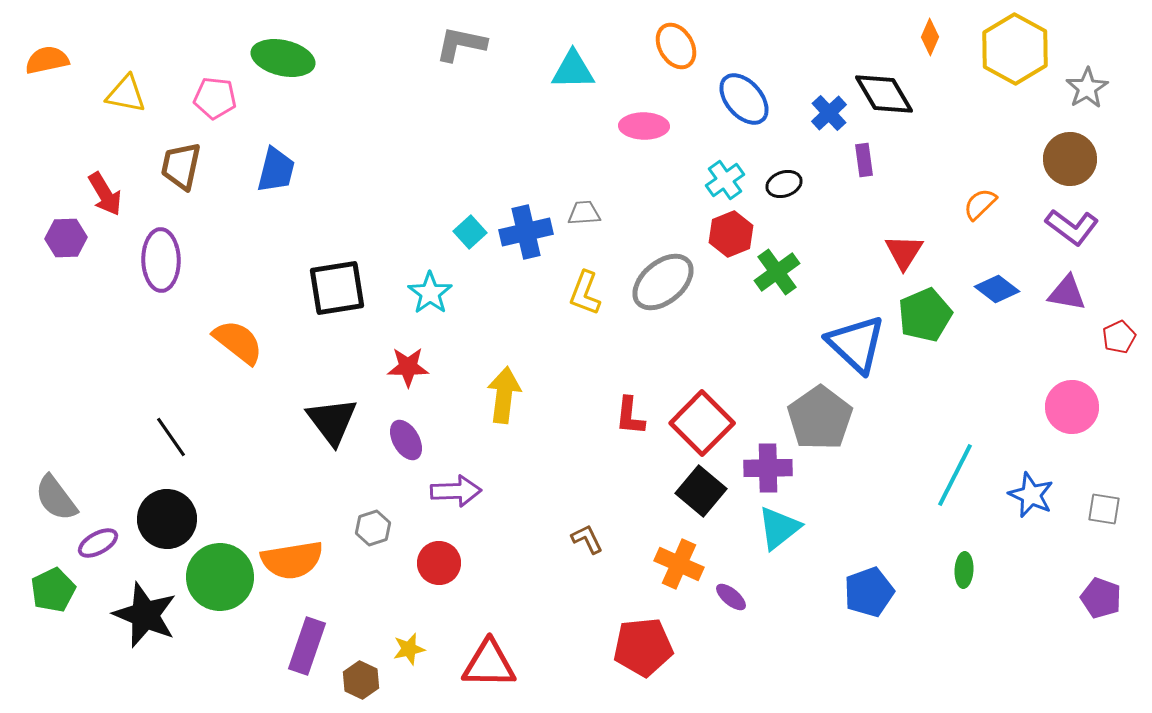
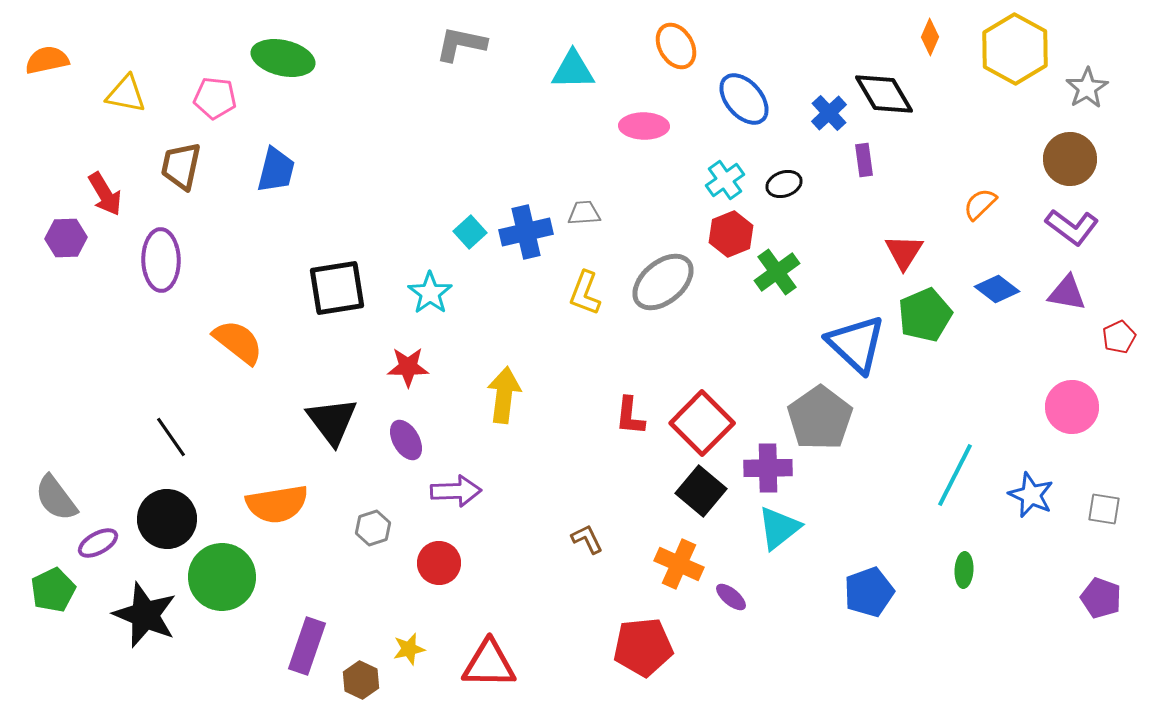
orange semicircle at (292, 560): moved 15 px left, 56 px up
green circle at (220, 577): moved 2 px right
